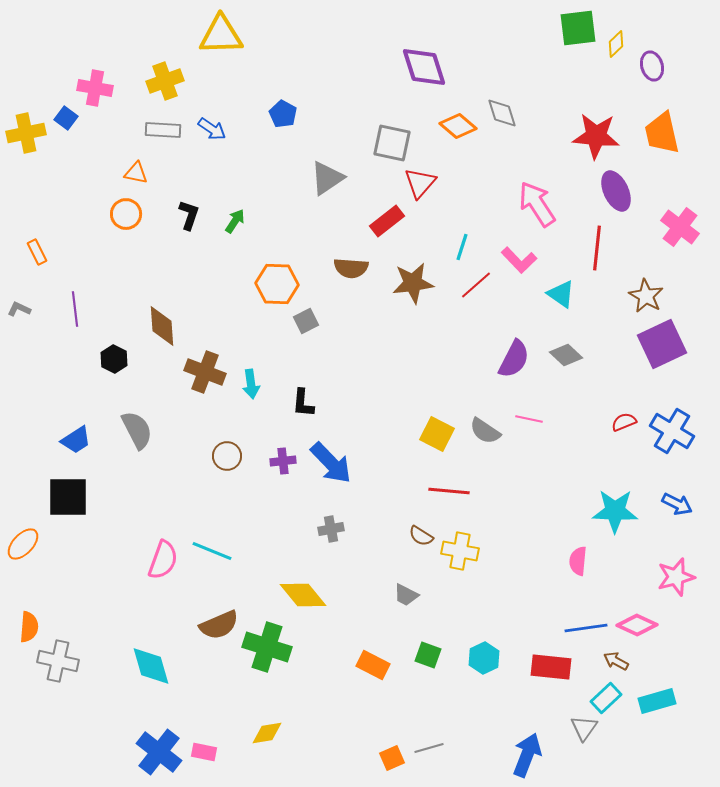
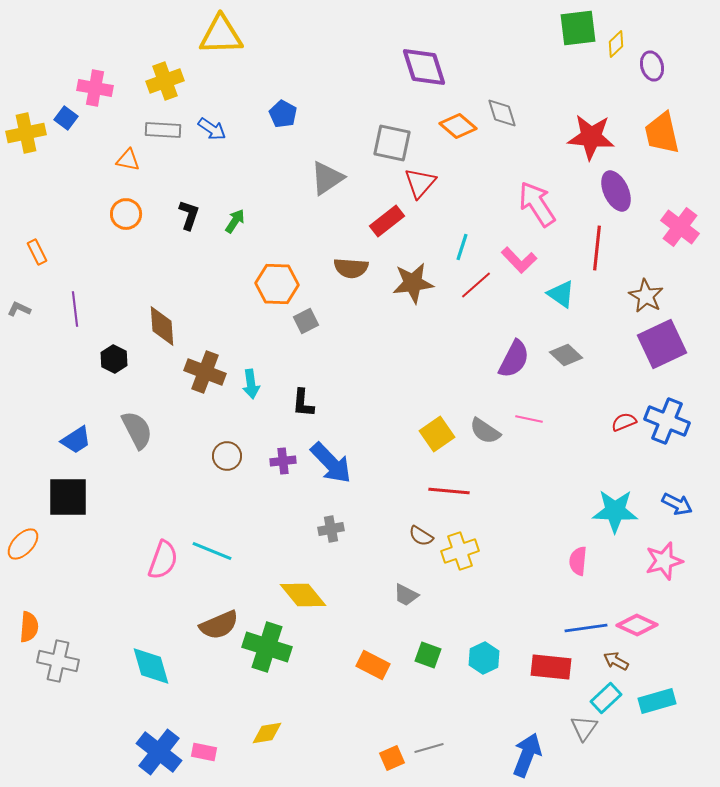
red star at (596, 136): moved 5 px left, 1 px down
orange triangle at (136, 173): moved 8 px left, 13 px up
blue cross at (672, 431): moved 5 px left, 10 px up; rotated 9 degrees counterclockwise
yellow square at (437, 434): rotated 28 degrees clockwise
yellow cross at (460, 551): rotated 30 degrees counterclockwise
pink star at (676, 577): moved 12 px left, 16 px up
